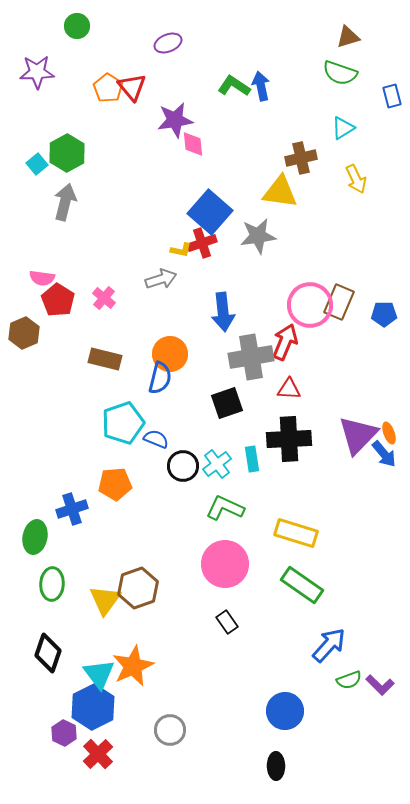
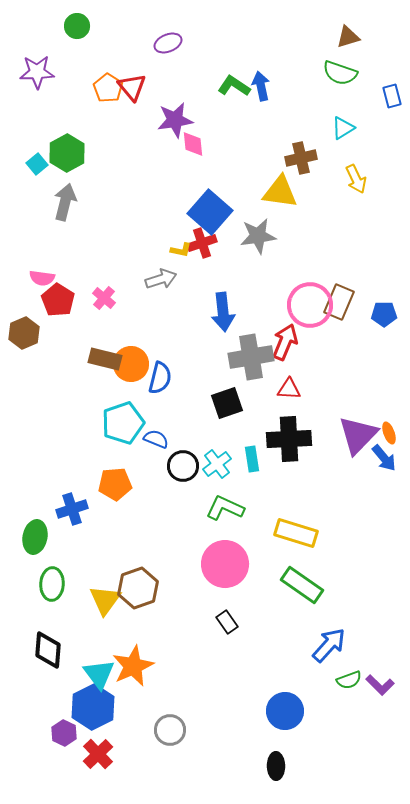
orange circle at (170, 354): moved 39 px left, 10 px down
blue arrow at (384, 454): moved 4 px down
black diamond at (48, 653): moved 3 px up; rotated 15 degrees counterclockwise
